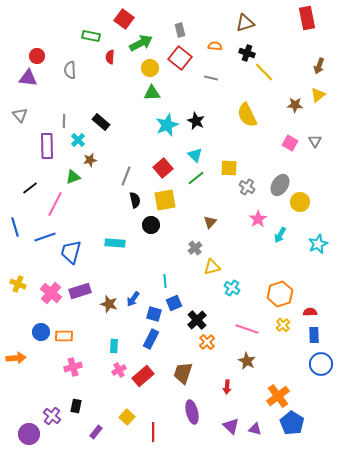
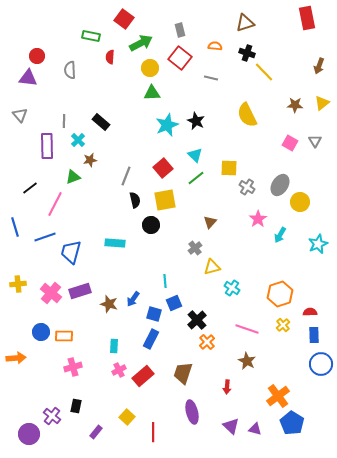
yellow triangle at (318, 95): moved 4 px right, 8 px down
yellow cross at (18, 284): rotated 28 degrees counterclockwise
